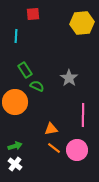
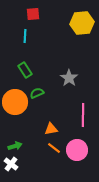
cyan line: moved 9 px right
green semicircle: moved 7 px down; rotated 48 degrees counterclockwise
white cross: moved 4 px left
